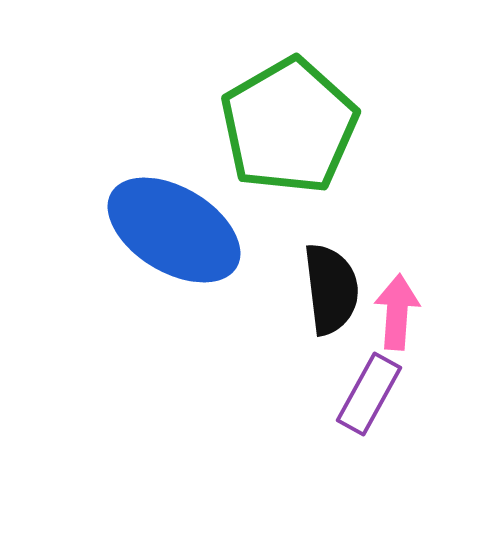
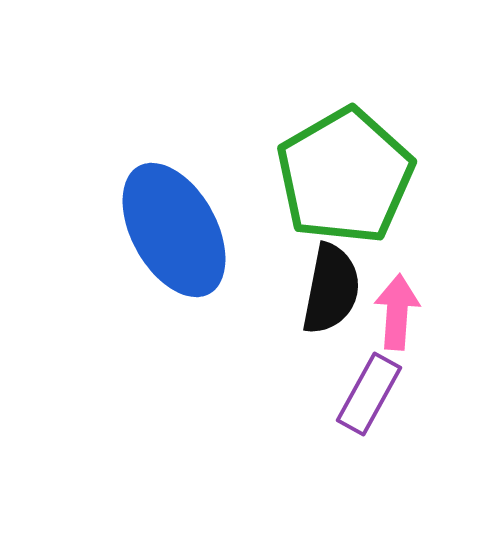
green pentagon: moved 56 px right, 50 px down
blue ellipse: rotated 30 degrees clockwise
black semicircle: rotated 18 degrees clockwise
